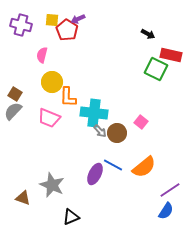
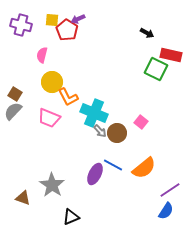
black arrow: moved 1 px left, 1 px up
orange L-shape: rotated 30 degrees counterclockwise
cyan cross: rotated 16 degrees clockwise
orange semicircle: moved 1 px down
gray star: rotated 10 degrees clockwise
